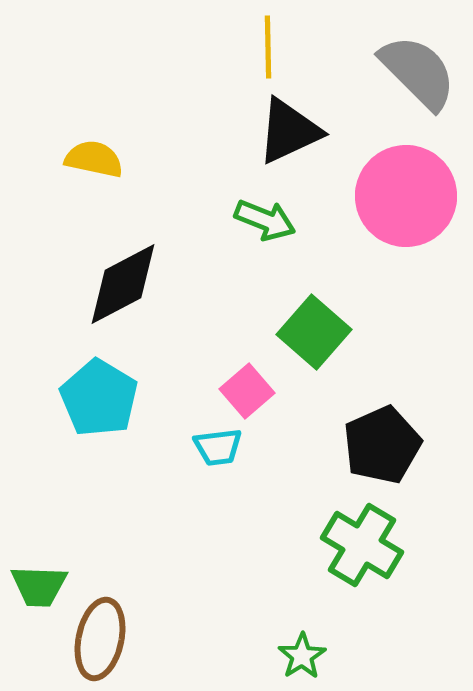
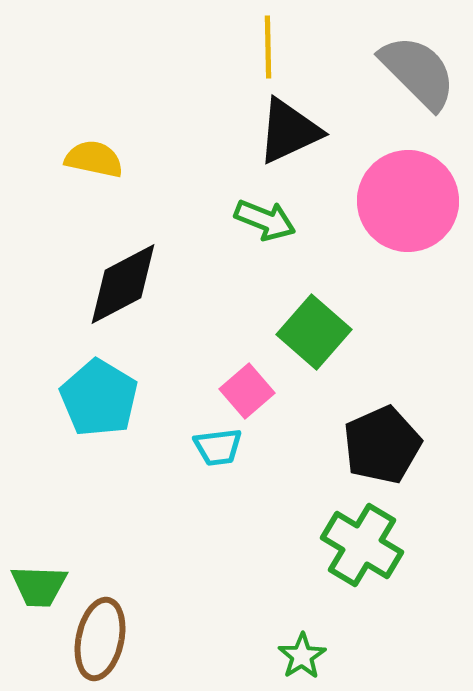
pink circle: moved 2 px right, 5 px down
